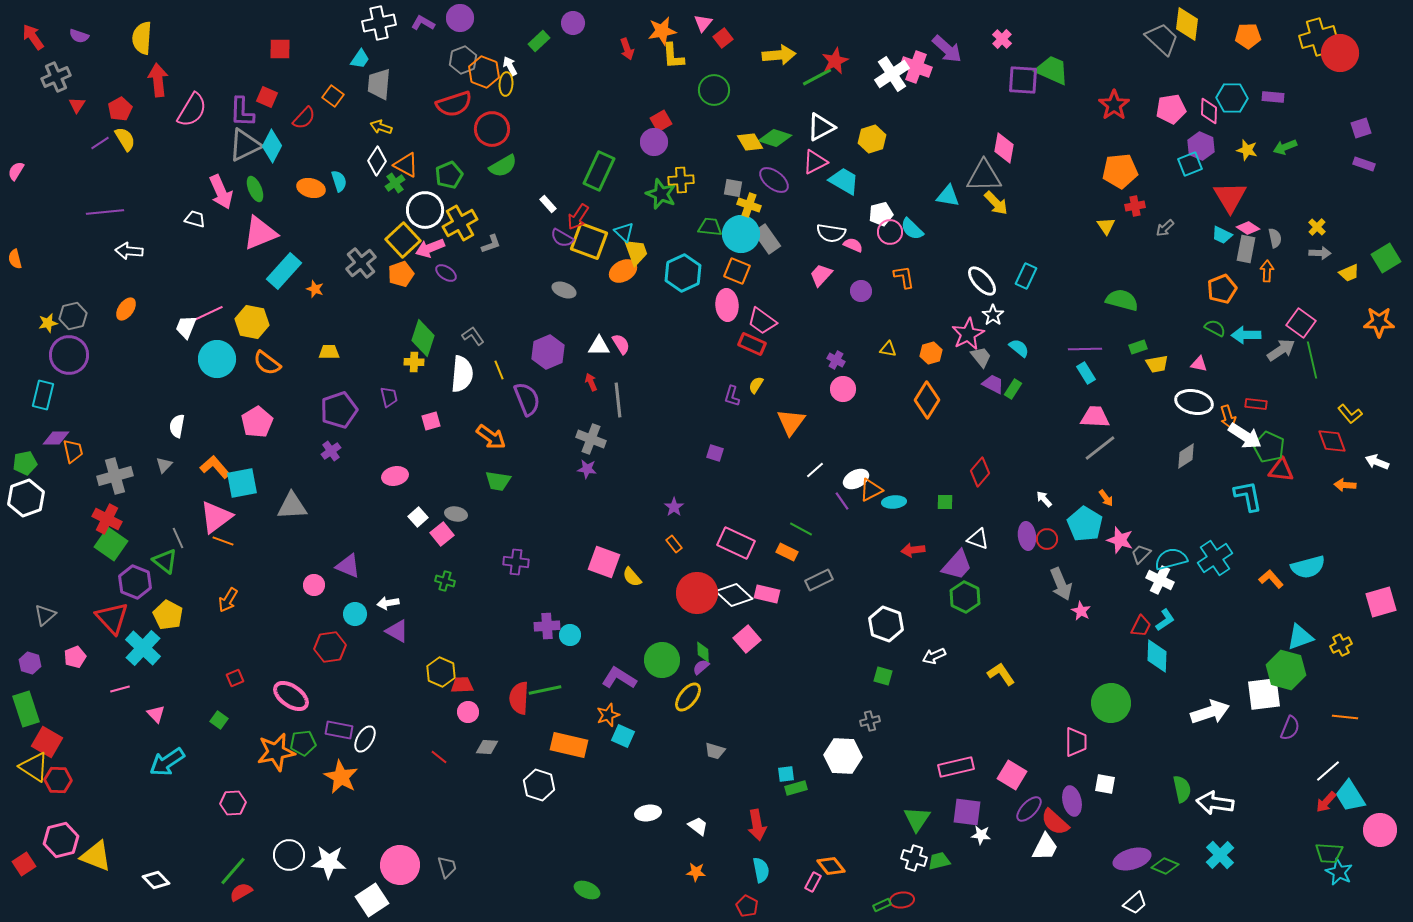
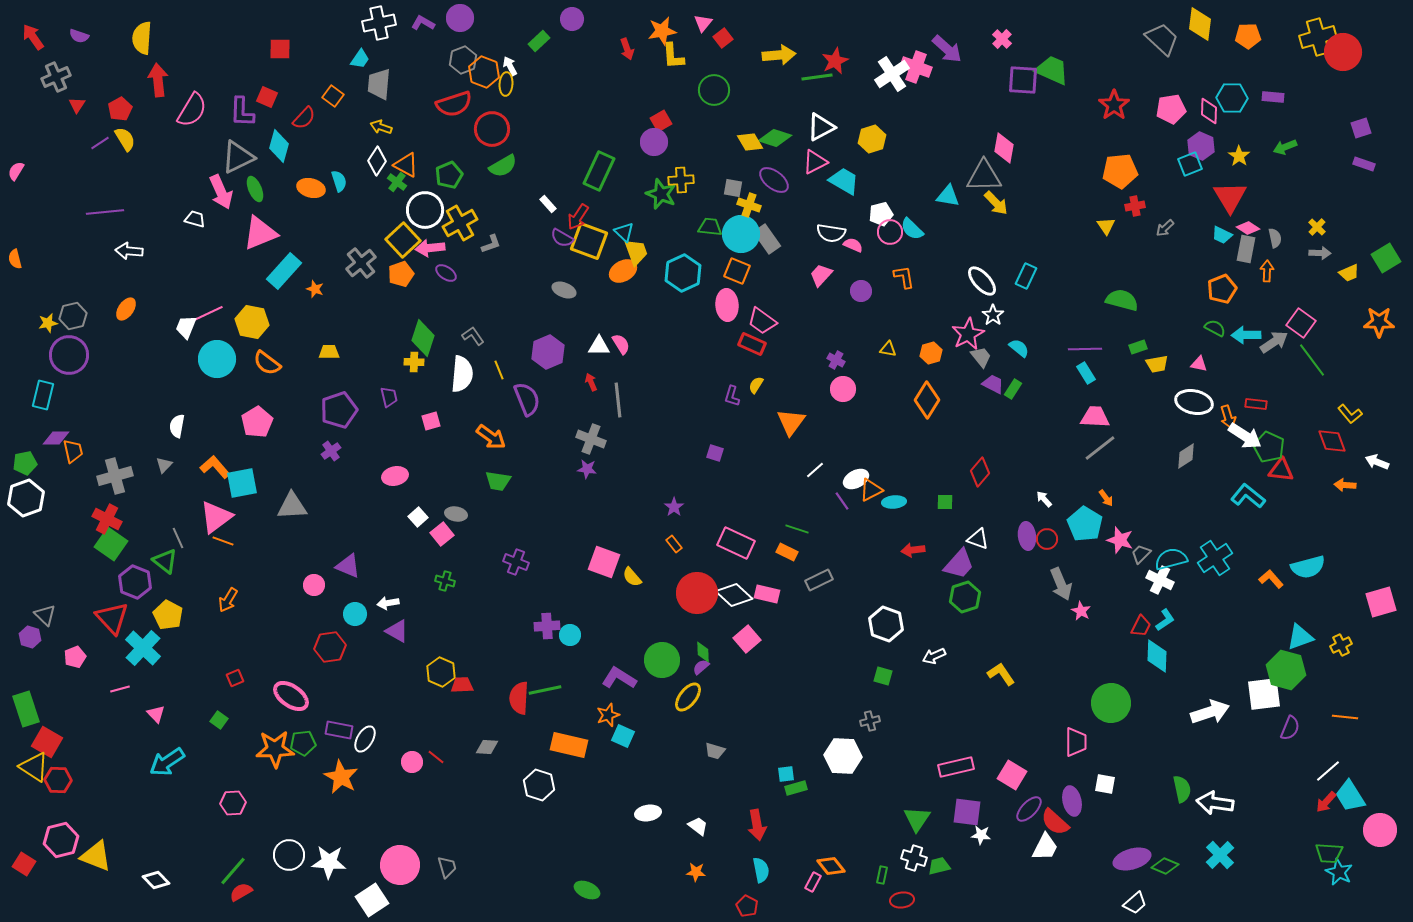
purple circle at (573, 23): moved 1 px left, 4 px up
yellow diamond at (1187, 24): moved 13 px right
red circle at (1340, 53): moved 3 px right, 1 px up
green line at (817, 77): rotated 20 degrees clockwise
gray triangle at (245, 145): moved 7 px left, 12 px down
cyan diamond at (272, 146): moved 7 px right; rotated 12 degrees counterclockwise
yellow star at (1247, 150): moved 8 px left, 6 px down; rotated 20 degrees clockwise
green cross at (395, 183): moved 2 px right, 1 px up; rotated 18 degrees counterclockwise
pink arrow at (430, 248): rotated 16 degrees clockwise
gray arrow at (1281, 350): moved 7 px left, 8 px up
green line at (1312, 360): rotated 24 degrees counterclockwise
cyan L-shape at (1248, 496): rotated 40 degrees counterclockwise
green line at (801, 529): moved 4 px left; rotated 10 degrees counterclockwise
purple cross at (516, 562): rotated 15 degrees clockwise
purple trapezoid at (957, 565): moved 2 px right, 1 px up
green hexagon at (965, 597): rotated 16 degrees clockwise
gray triangle at (45, 615): rotated 35 degrees counterclockwise
purple hexagon at (30, 663): moved 26 px up
pink circle at (468, 712): moved 56 px left, 50 px down
orange star at (276, 752): moved 1 px left, 3 px up; rotated 9 degrees clockwise
red line at (439, 757): moved 3 px left
green trapezoid at (939, 861): moved 5 px down
red square at (24, 864): rotated 25 degrees counterclockwise
green rectangle at (882, 905): moved 30 px up; rotated 54 degrees counterclockwise
